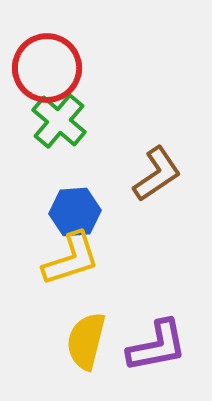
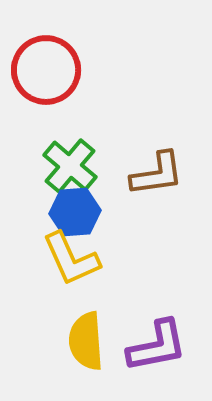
red circle: moved 1 px left, 2 px down
green cross: moved 11 px right, 45 px down
brown L-shape: rotated 26 degrees clockwise
yellow L-shape: rotated 84 degrees clockwise
yellow semicircle: rotated 18 degrees counterclockwise
